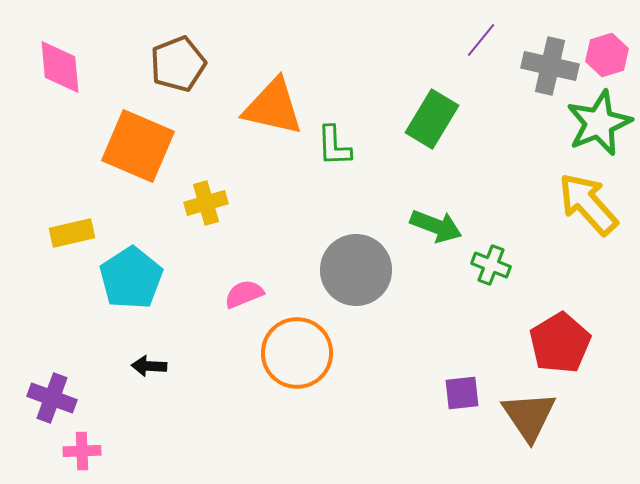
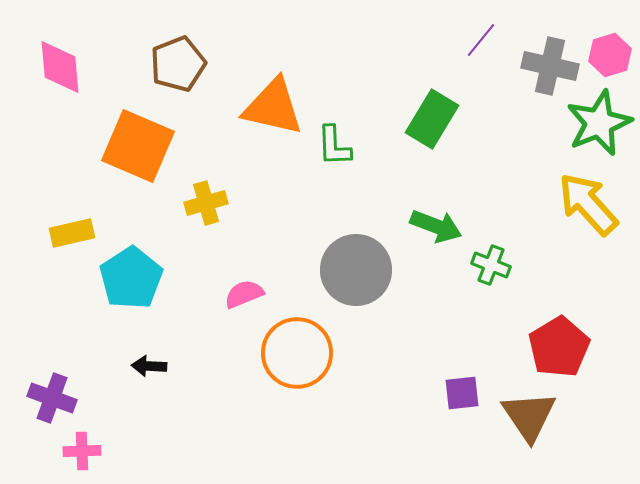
pink hexagon: moved 3 px right
red pentagon: moved 1 px left, 4 px down
